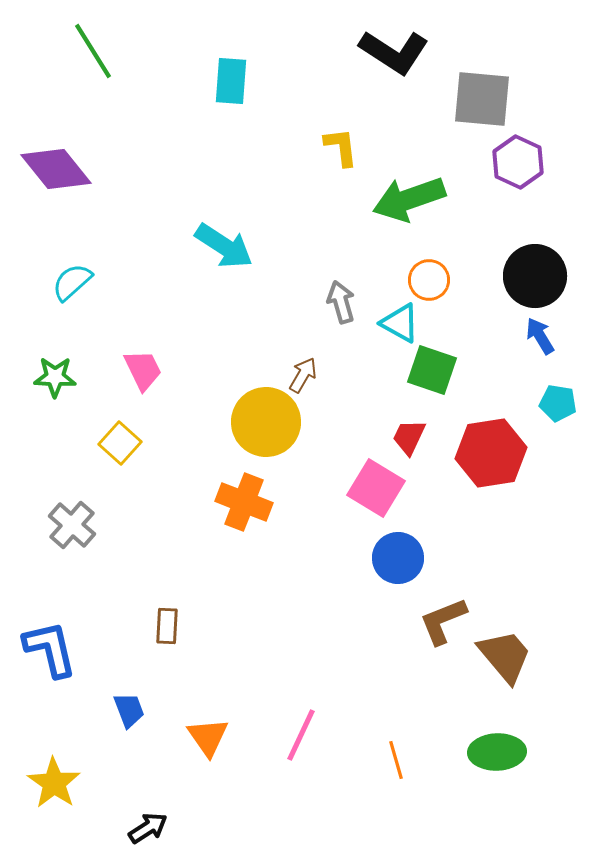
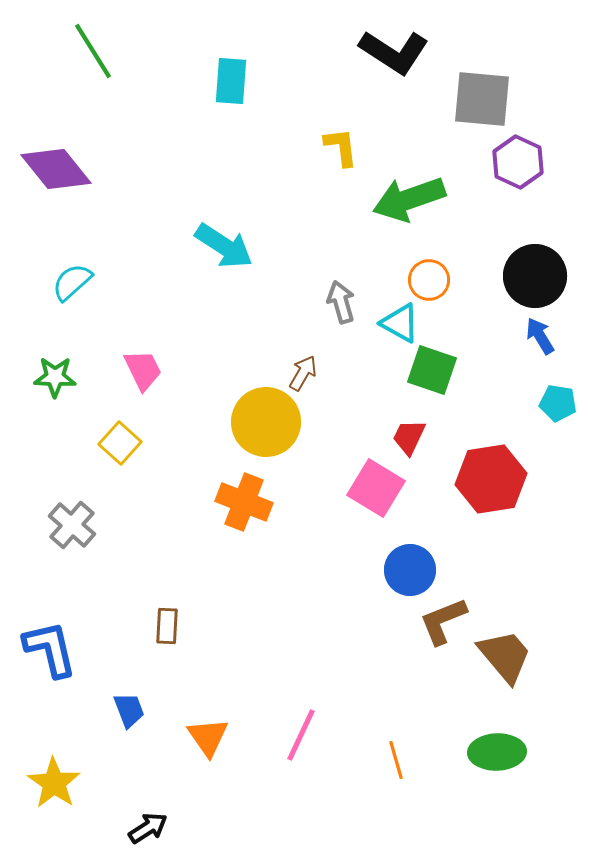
brown arrow: moved 2 px up
red hexagon: moved 26 px down
blue circle: moved 12 px right, 12 px down
